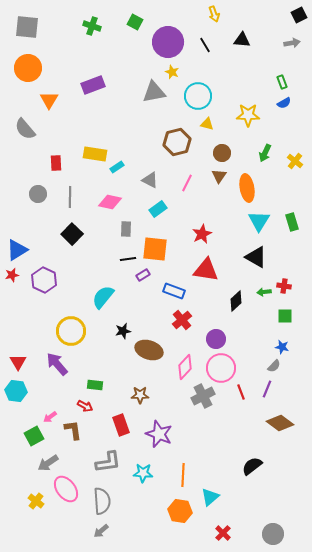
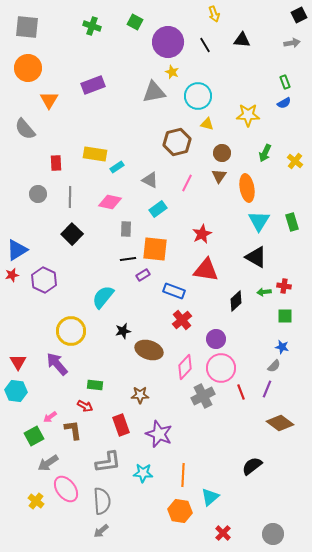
green rectangle at (282, 82): moved 3 px right
